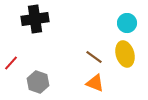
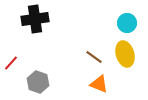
orange triangle: moved 4 px right, 1 px down
